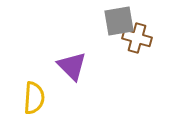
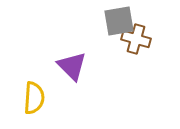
brown cross: moved 1 px left, 1 px down
